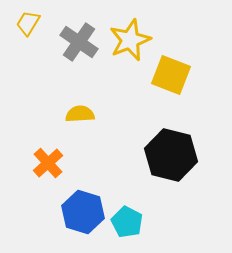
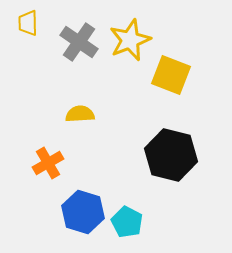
yellow trapezoid: rotated 32 degrees counterclockwise
orange cross: rotated 12 degrees clockwise
